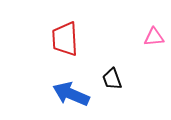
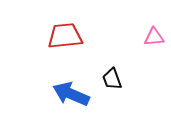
red trapezoid: moved 3 px up; rotated 87 degrees clockwise
